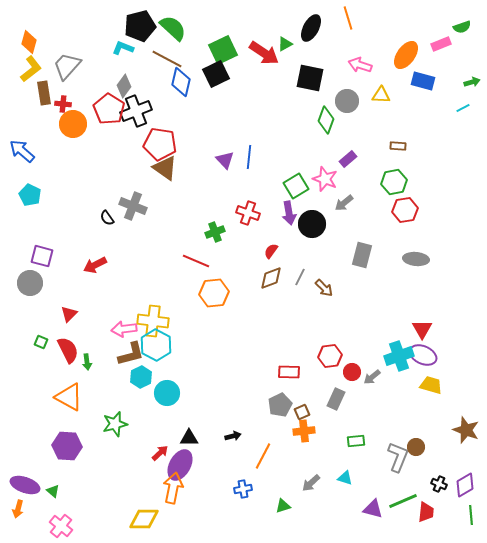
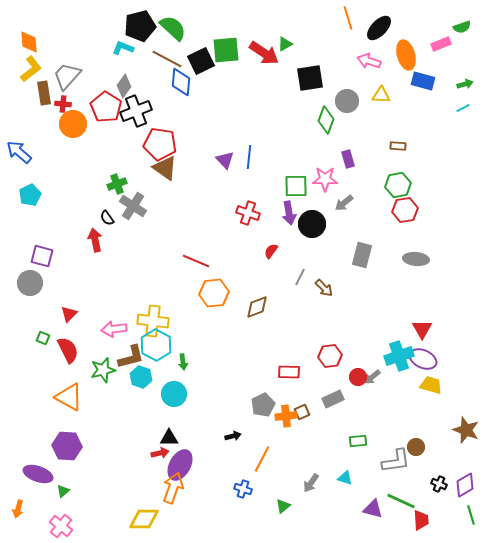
black ellipse at (311, 28): moved 68 px right; rotated 16 degrees clockwise
orange diamond at (29, 42): rotated 20 degrees counterclockwise
green square at (223, 50): moved 3 px right; rotated 20 degrees clockwise
orange ellipse at (406, 55): rotated 52 degrees counterclockwise
pink arrow at (360, 65): moved 9 px right, 4 px up
gray trapezoid at (67, 66): moved 10 px down
black square at (216, 74): moved 15 px left, 13 px up
black square at (310, 78): rotated 20 degrees counterclockwise
blue diamond at (181, 82): rotated 8 degrees counterclockwise
green arrow at (472, 82): moved 7 px left, 2 px down
red pentagon at (109, 109): moved 3 px left, 2 px up
blue arrow at (22, 151): moved 3 px left, 1 px down
purple rectangle at (348, 159): rotated 66 degrees counterclockwise
pink star at (325, 179): rotated 20 degrees counterclockwise
green hexagon at (394, 182): moved 4 px right, 3 px down
green square at (296, 186): rotated 30 degrees clockwise
cyan pentagon at (30, 195): rotated 20 degrees clockwise
gray cross at (133, 206): rotated 12 degrees clockwise
green cross at (215, 232): moved 98 px left, 48 px up
red arrow at (95, 265): moved 25 px up; rotated 105 degrees clockwise
brown diamond at (271, 278): moved 14 px left, 29 px down
pink arrow at (124, 329): moved 10 px left
green square at (41, 342): moved 2 px right, 4 px up
brown L-shape at (131, 354): moved 3 px down
purple ellipse at (423, 355): moved 4 px down
green arrow at (87, 362): moved 96 px right
red circle at (352, 372): moved 6 px right, 5 px down
cyan hexagon at (141, 377): rotated 15 degrees counterclockwise
cyan circle at (167, 393): moved 7 px right, 1 px down
gray rectangle at (336, 399): moved 3 px left; rotated 40 degrees clockwise
gray pentagon at (280, 405): moved 17 px left
green star at (115, 424): moved 12 px left, 54 px up
orange cross at (304, 431): moved 18 px left, 15 px up
black triangle at (189, 438): moved 20 px left
green rectangle at (356, 441): moved 2 px right
red arrow at (160, 453): rotated 30 degrees clockwise
orange line at (263, 456): moved 1 px left, 3 px down
gray L-shape at (398, 457): moved 2 px left, 4 px down; rotated 60 degrees clockwise
gray arrow at (311, 483): rotated 12 degrees counterclockwise
purple ellipse at (25, 485): moved 13 px right, 11 px up
orange arrow at (173, 488): rotated 8 degrees clockwise
blue cross at (243, 489): rotated 30 degrees clockwise
green triangle at (53, 491): moved 10 px right; rotated 40 degrees clockwise
green line at (403, 501): moved 2 px left; rotated 48 degrees clockwise
green triangle at (283, 506): rotated 21 degrees counterclockwise
red trapezoid at (426, 512): moved 5 px left, 8 px down; rotated 10 degrees counterclockwise
green line at (471, 515): rotated 12 degrees counterclockwise
